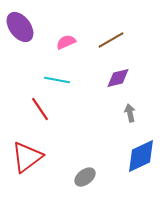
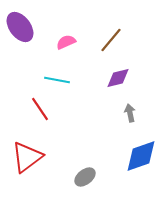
brown line: rotated 20 degrees counterclockwise
blue diamond: rotated 6 degrees clockwise
